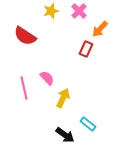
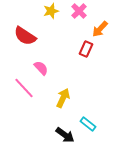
pink semicircle: moved 6 px left, 10 px up
pink line: rotated 30 degrees counterclockwise
